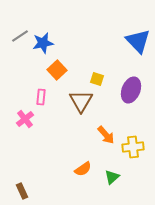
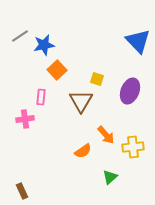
blue star: moved 1 px right, 2 px down
purple ellipse: moved 1 px left, 1 px down
pink cross: rotated 30 degrees clockwise
orange semicircle: moved 18 px up
green triangle: moved 2 px left
